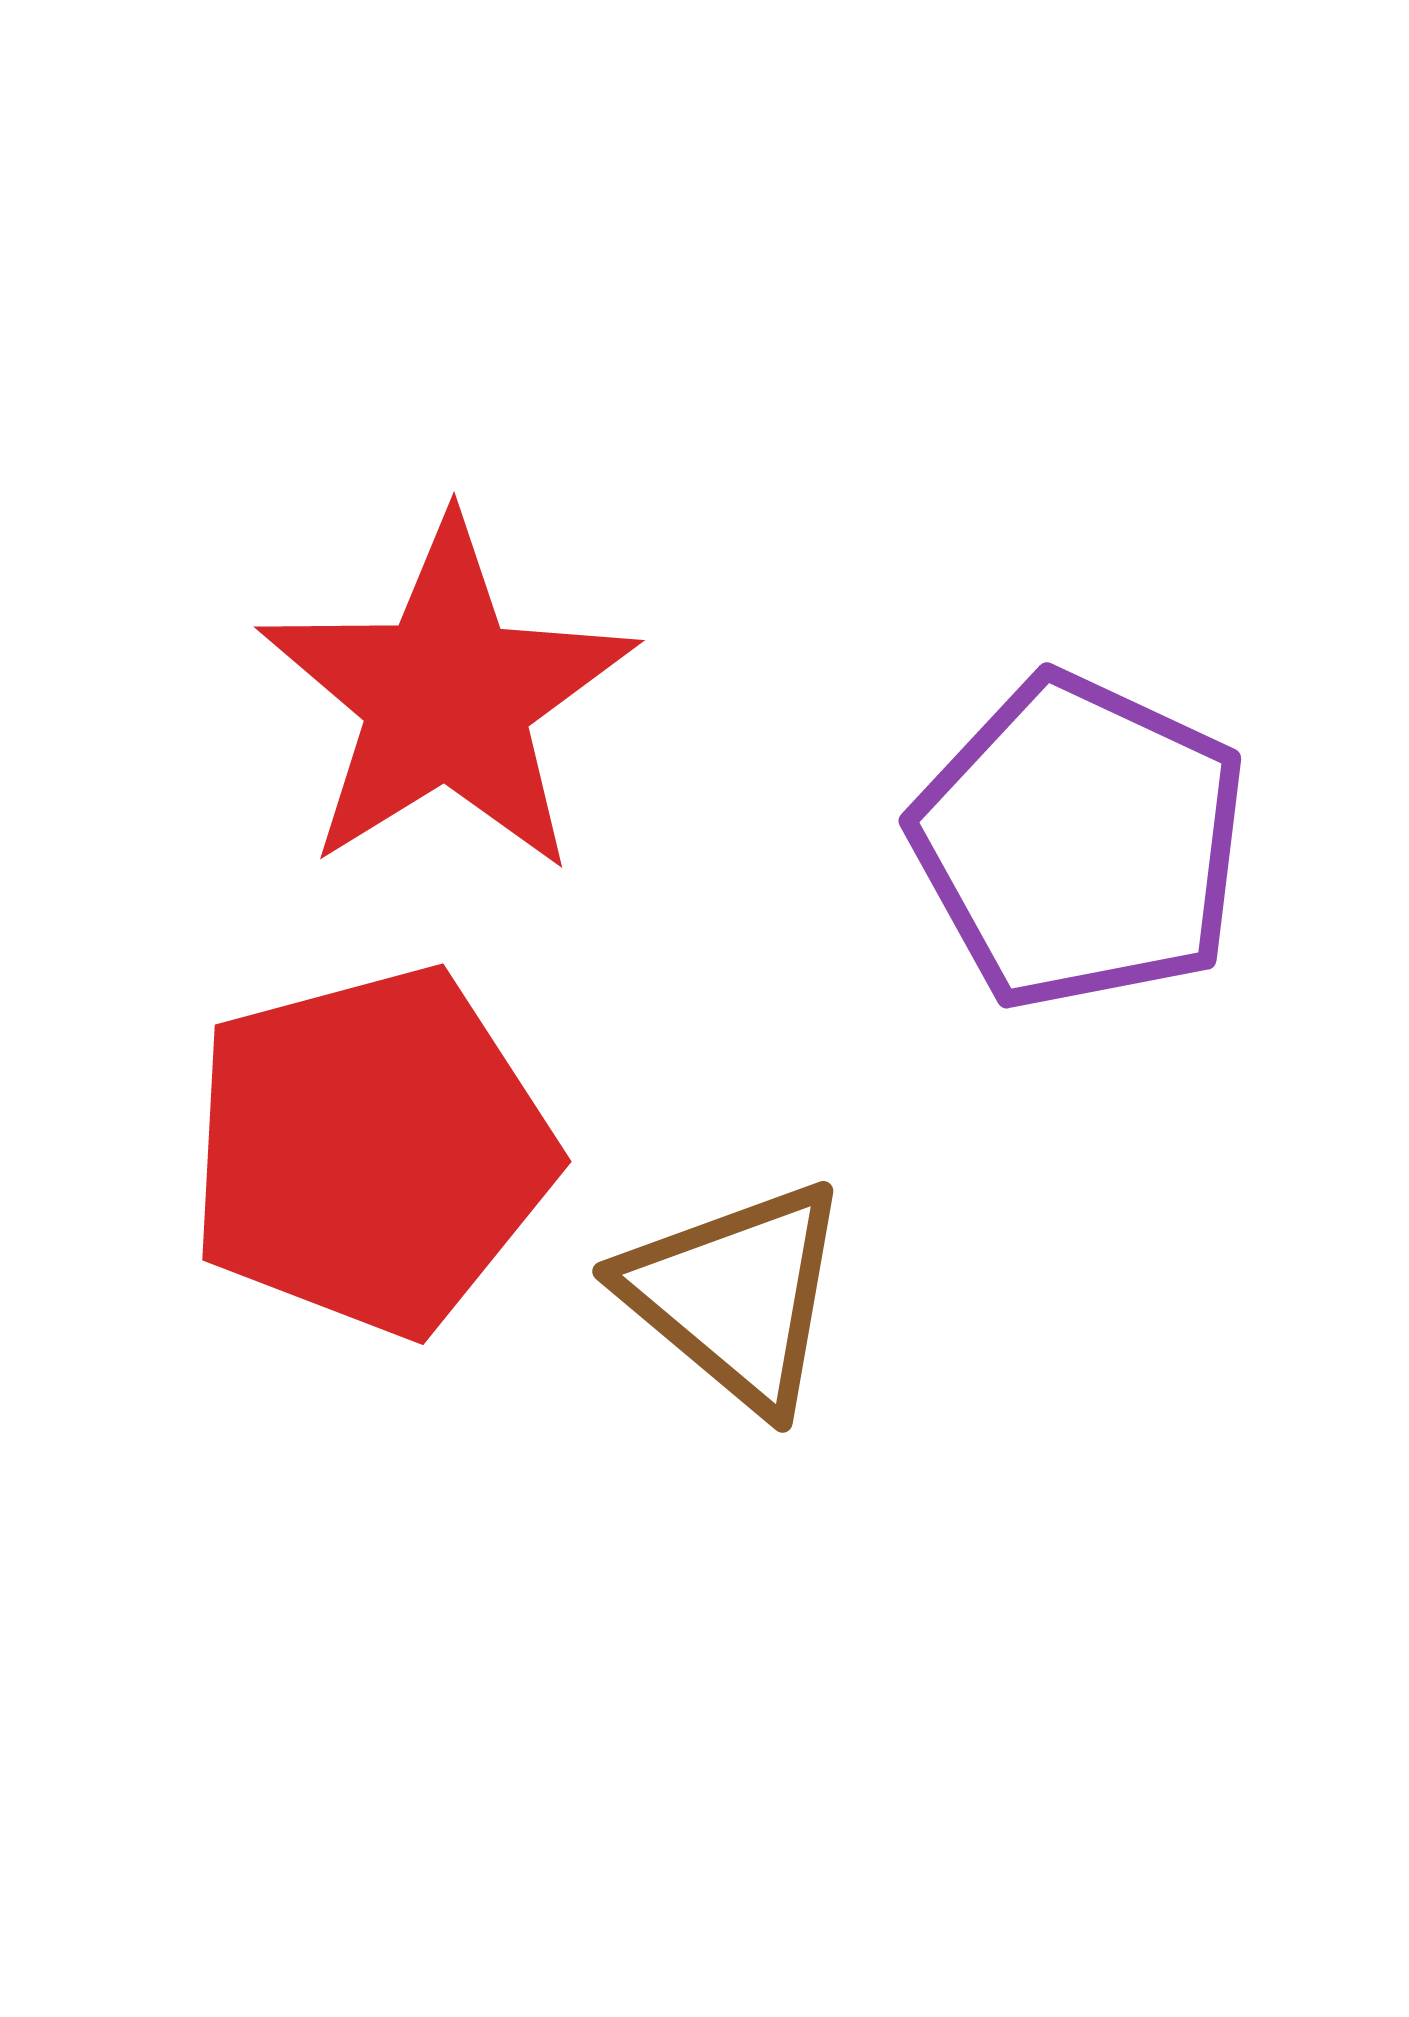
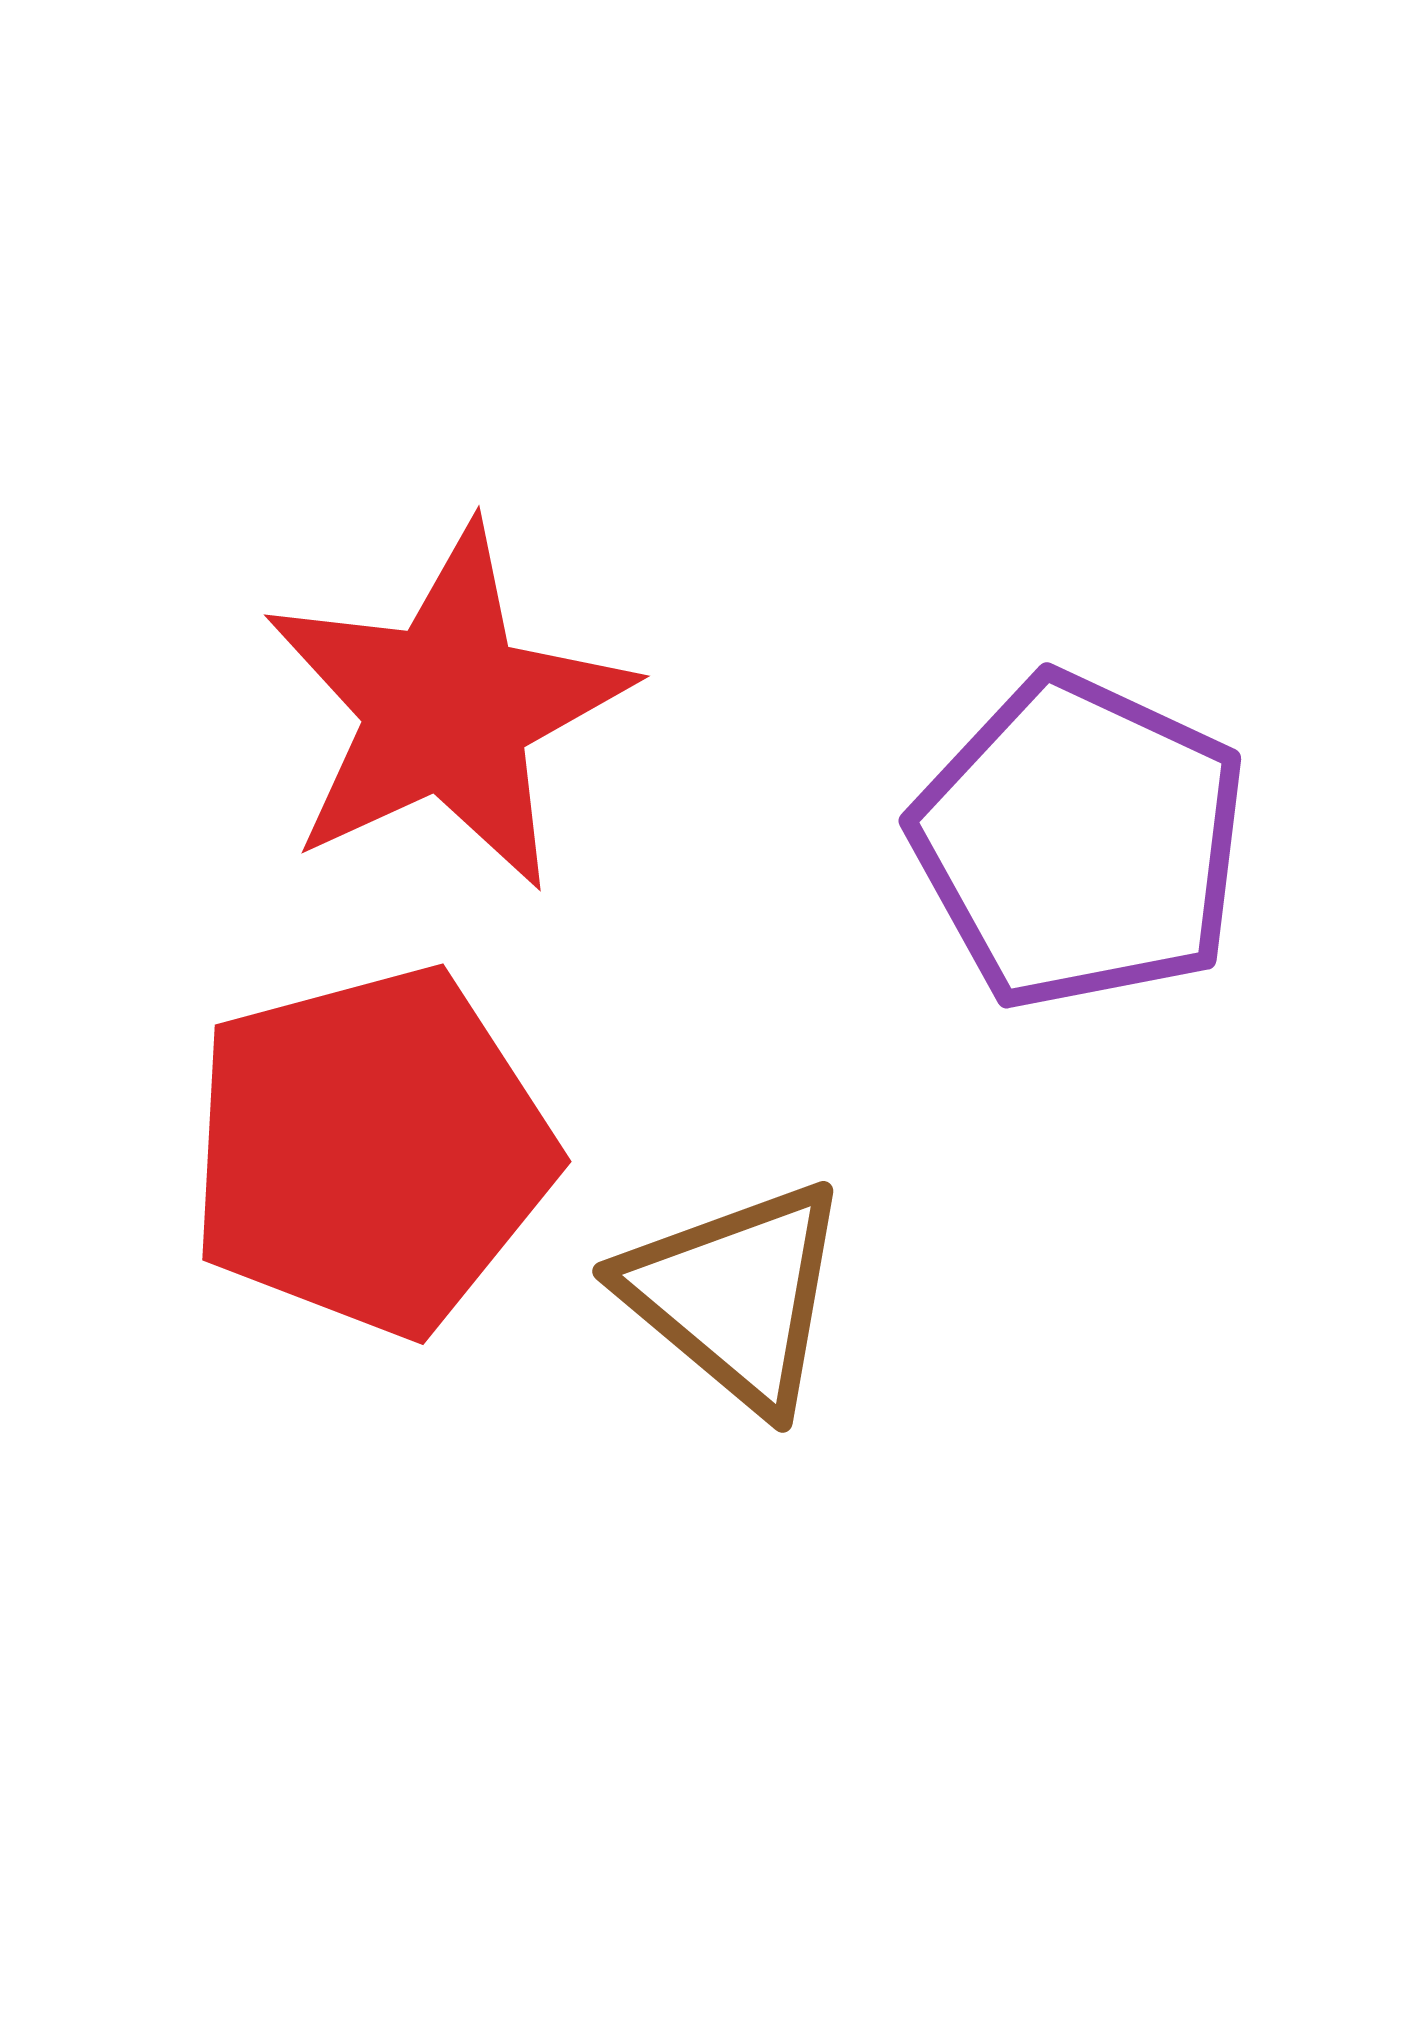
red star: moved 11 px down; rotated 7 degrees clockwise
